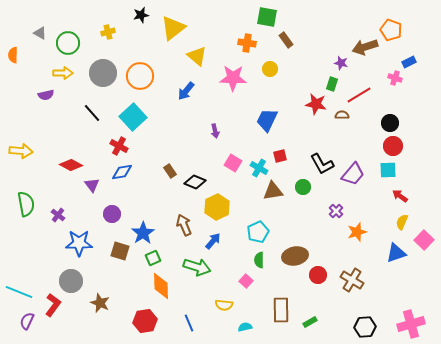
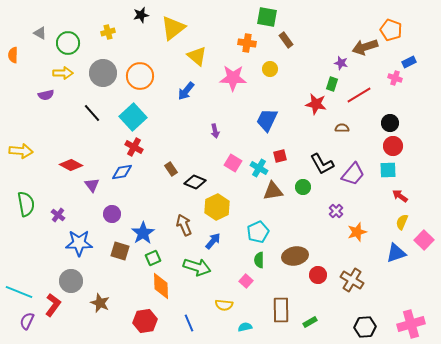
brown semicircle at (342, 115): moved 13 px down
red cross at (119, 146): moved 15 px right, 1 px down
brown rectangle at (170, 171): moved 1 px right, 2 px up
